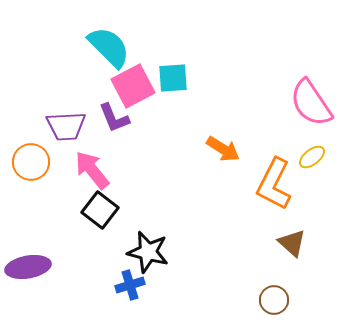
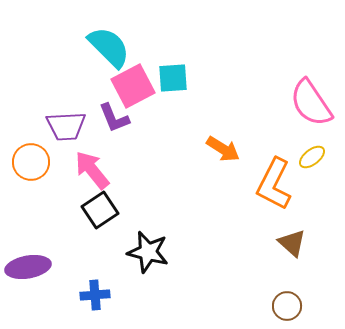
black square: rotated 18 degrees clockwise
blue cross: moved 35 px left, 10 px down; rotated 12 degrees clockwise
brown circle: moved 13 px right, 6 px down
